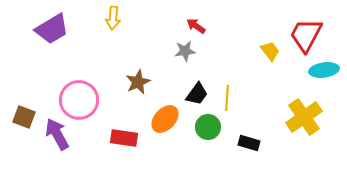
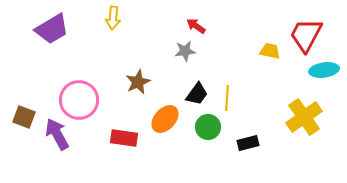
yellow trapezoid: rotated 40 degrees counterclockwise
black rectangle: moved 1 px left; rotated 30 degrees counterclockwise
